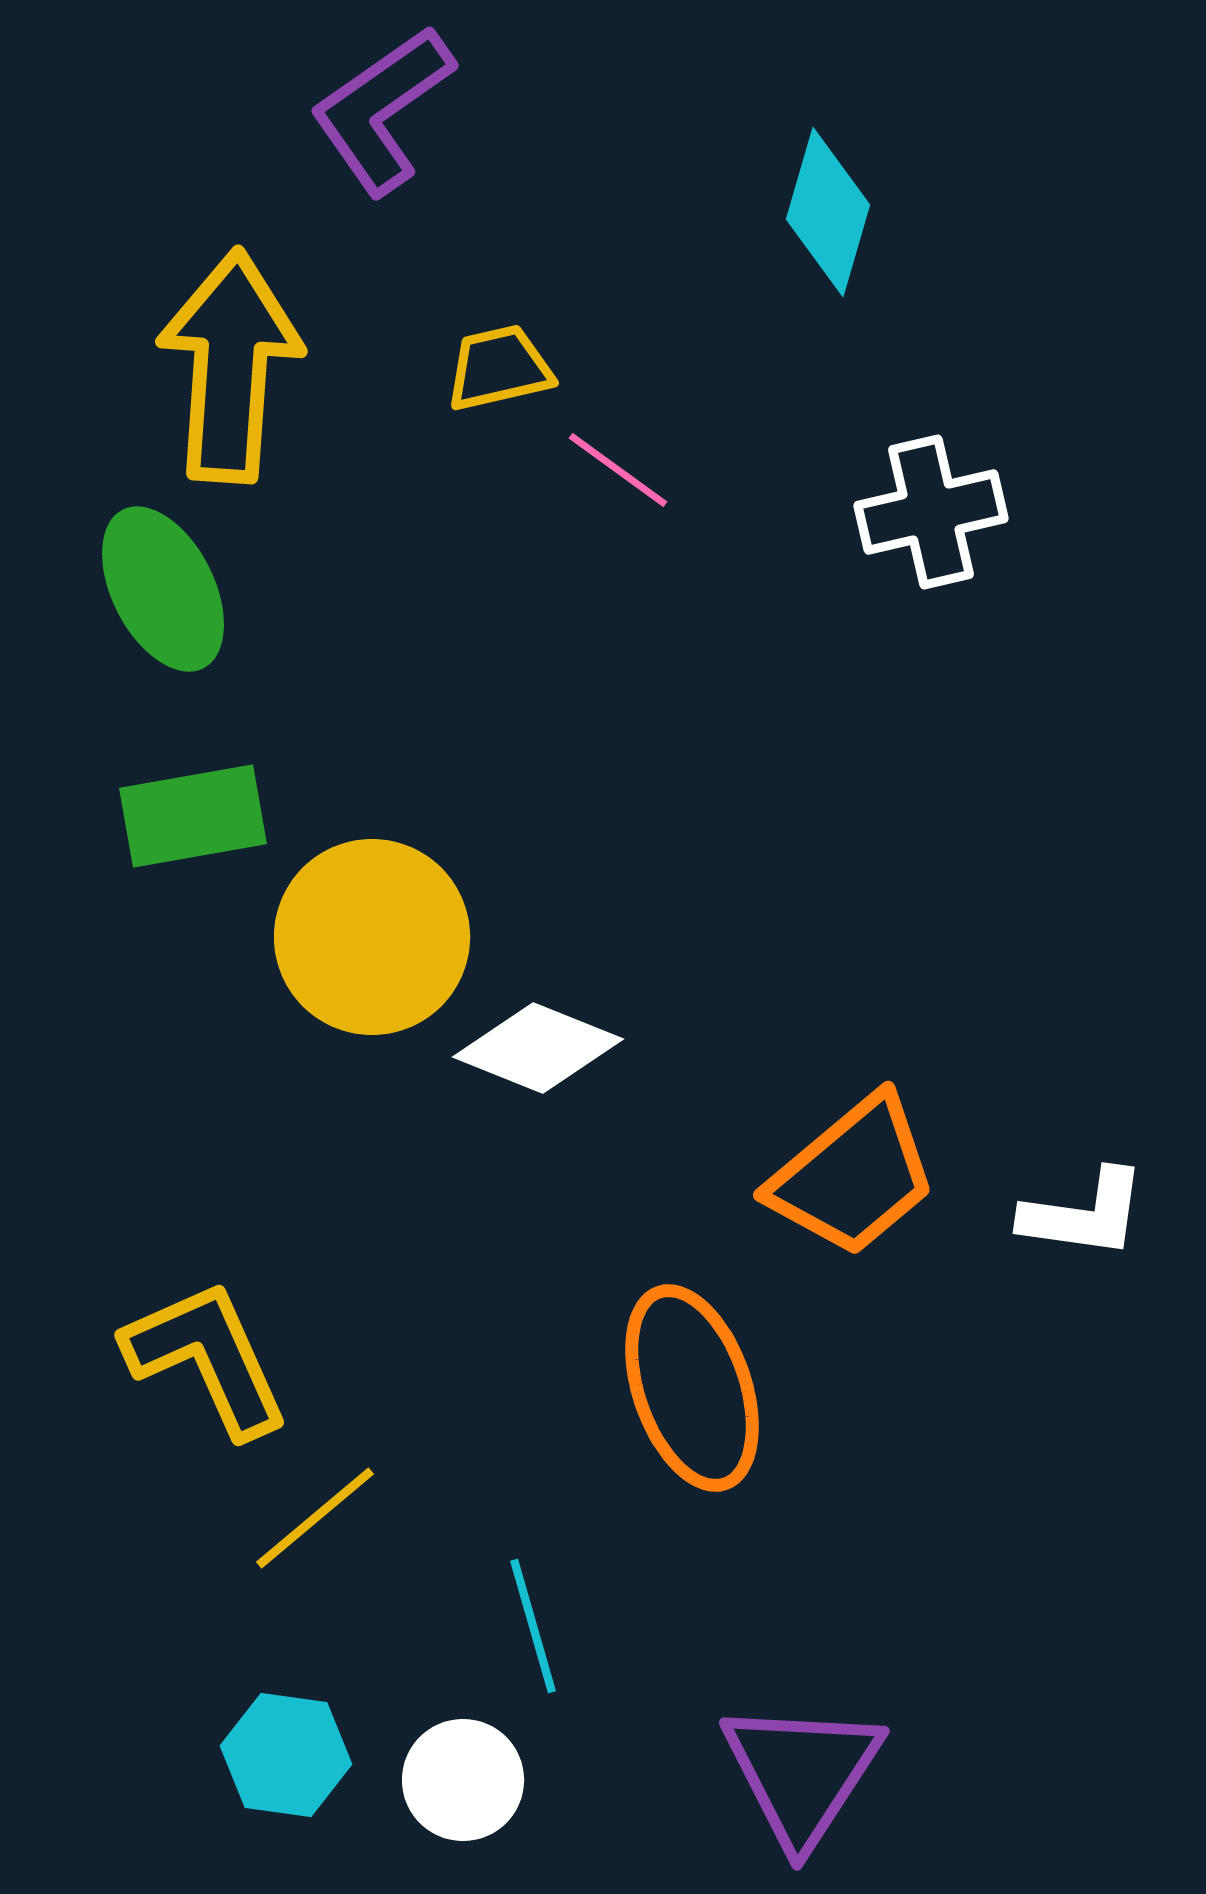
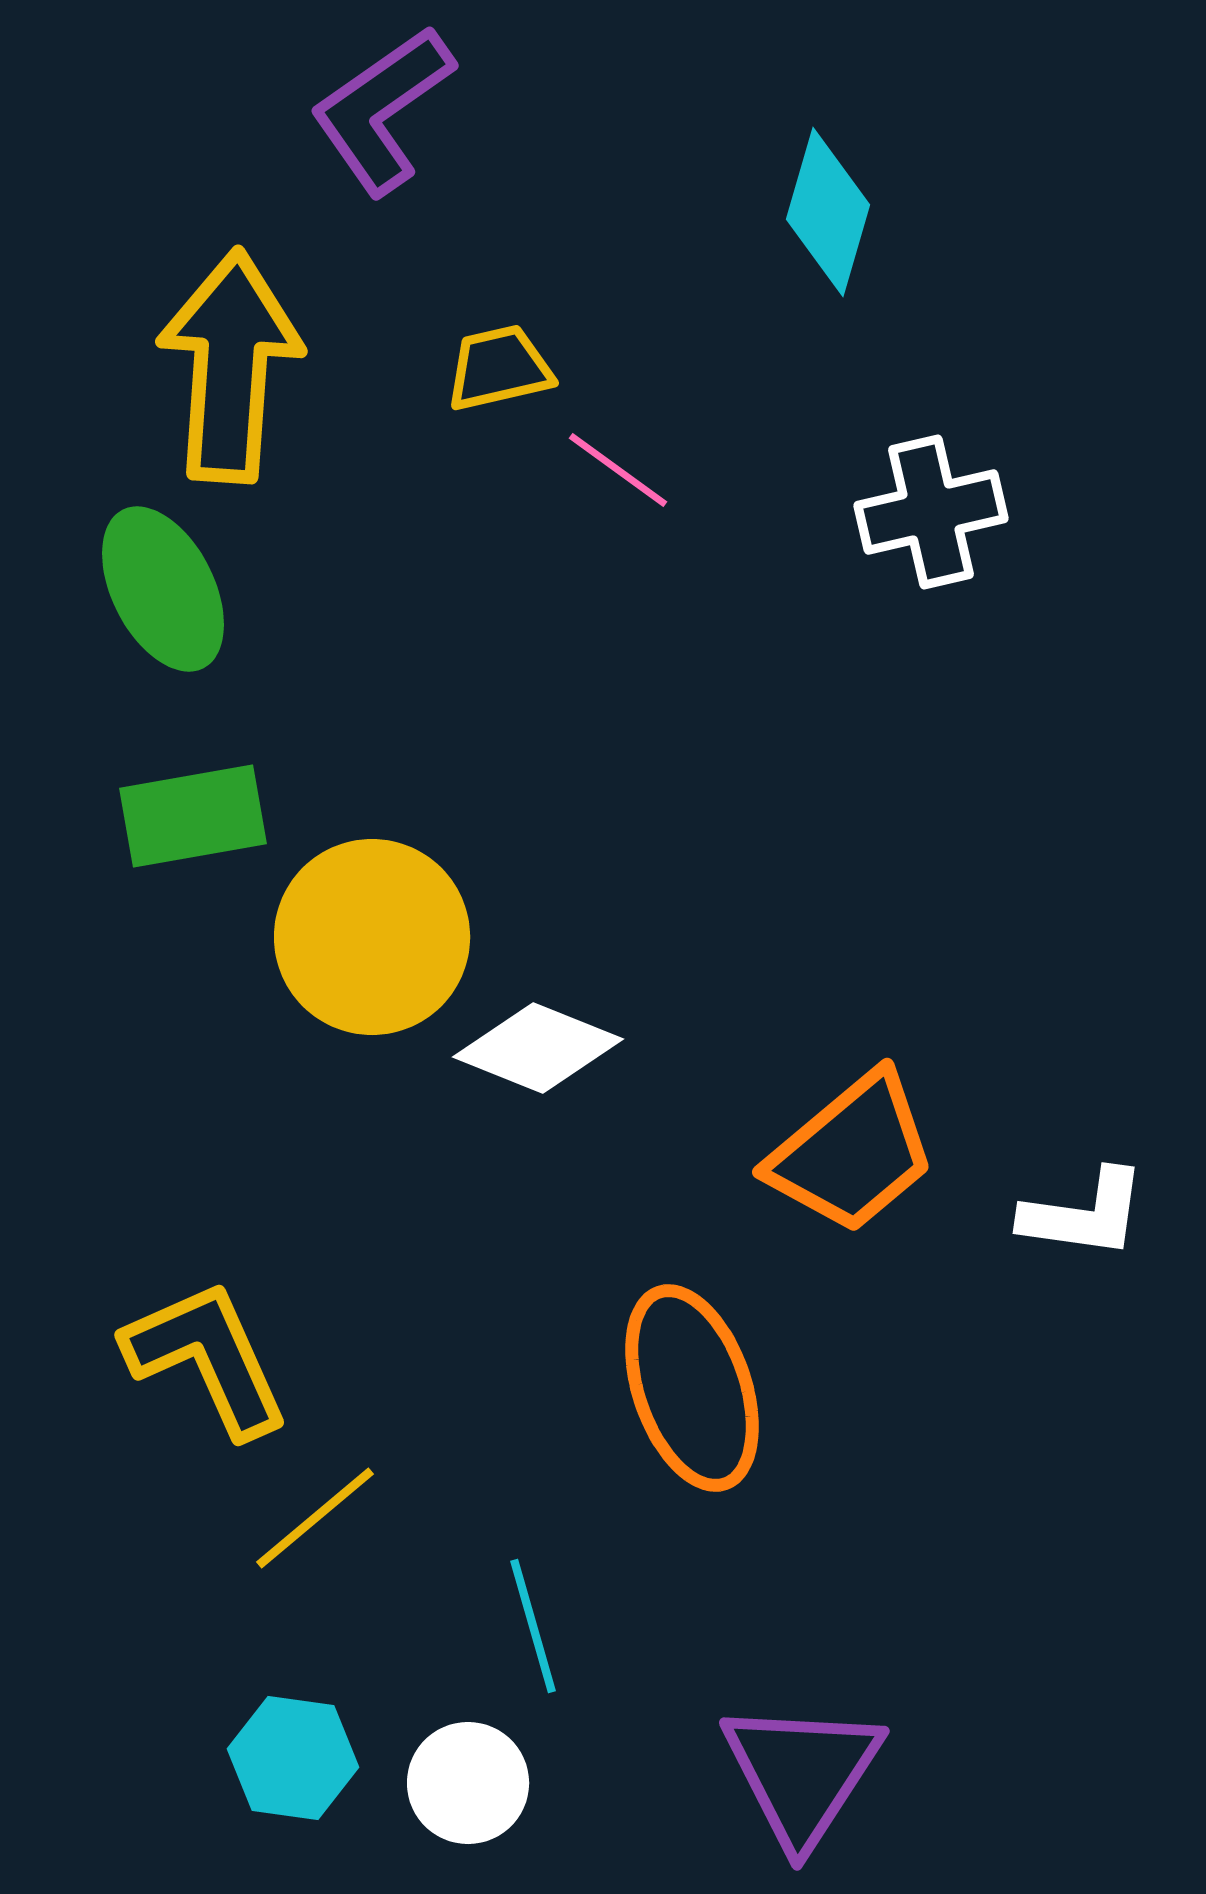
orange trapezoid: moved 1 px left, 23 px up
cyan hexagon: moved 7 px right, 3 px down
white circle: moved 5 px right, 3 px down
